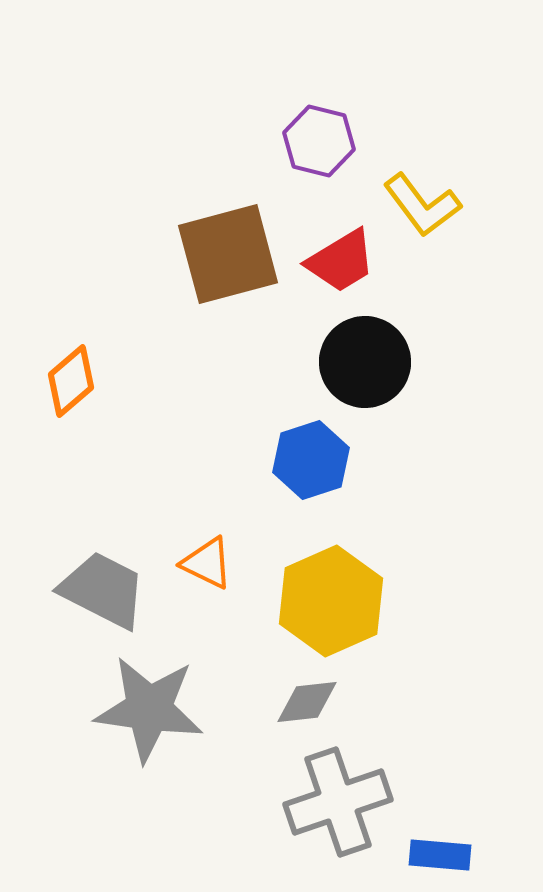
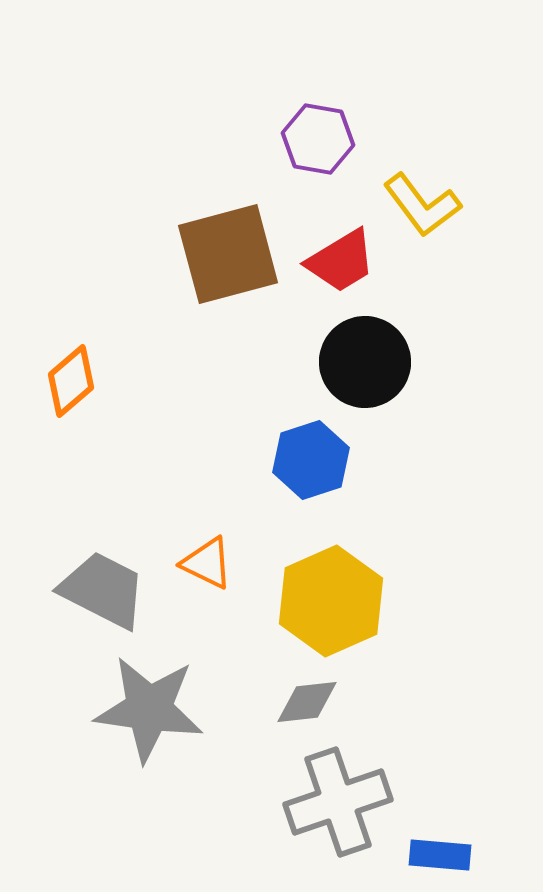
purple hexagon: moved 1 px left, 2 px up; rotated 4 degrees counterclockwise
